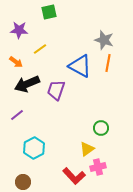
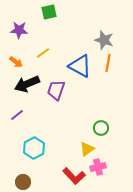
yellow line: moved 3 px right, 4 px down
